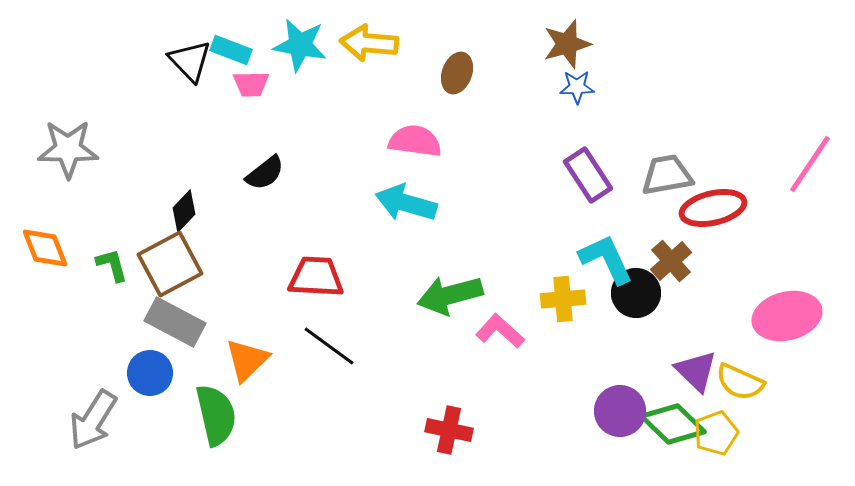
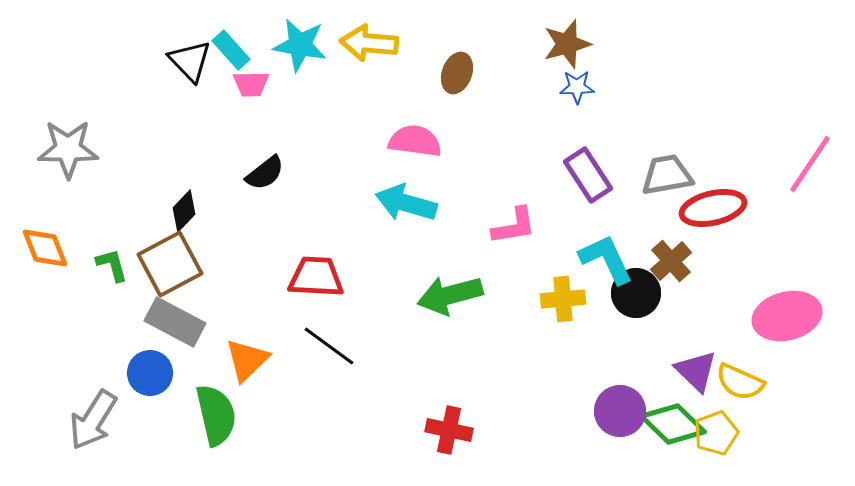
cyan rectangle: rotated 27 degrees clockwise
pink L-shape: moved 14 px right, 105 px up; rotated 129 degrees clockwise
